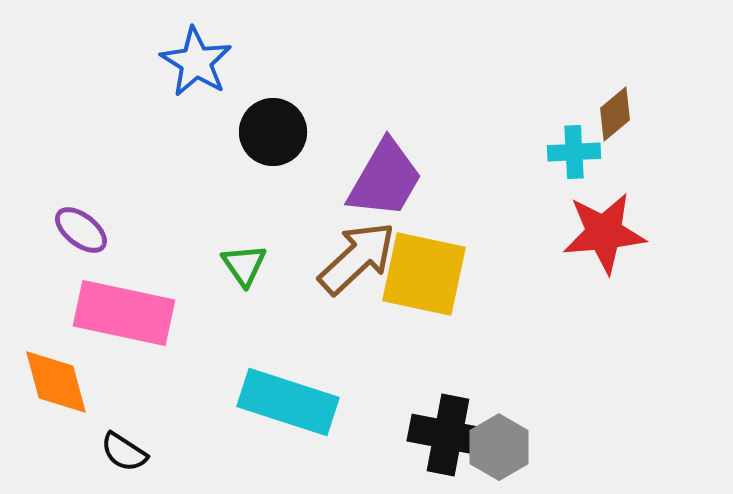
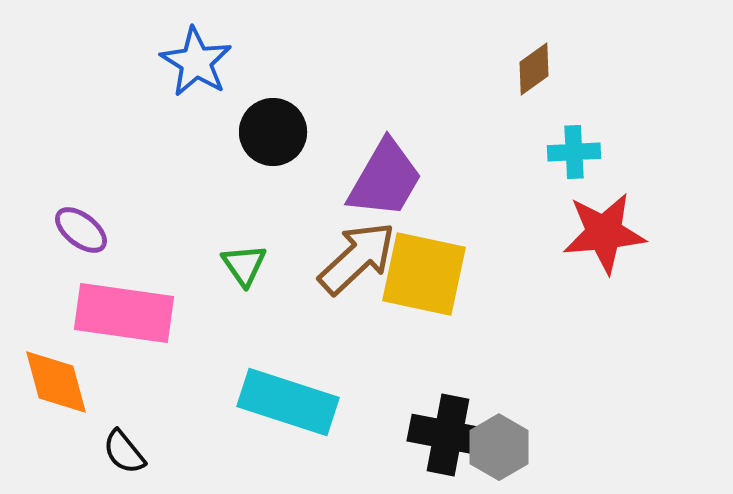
brown diamond: moved 81 px left, 45 px up; rotated 4 degrees clockwise
pink rectangle: rotated 4 degrees counterclockwise
black semicircle: rotated 18 degrees clockwise
